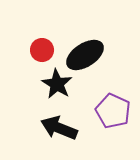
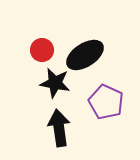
black star: moved 2 px left, 1 px up; rotated 20 degrees counterclockwise
purple pentagon: moved 7 px left, 9 px up
black arrow: rotated 60 degrees clockwise
